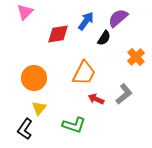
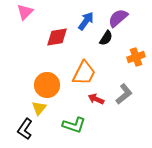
red diamond: moved 1 px left, 3 px down
black semicircle: moved 2 px right
orange cross: rotated 24 degrees clockwise
orange circle: moved 13 px right, 7 px down
